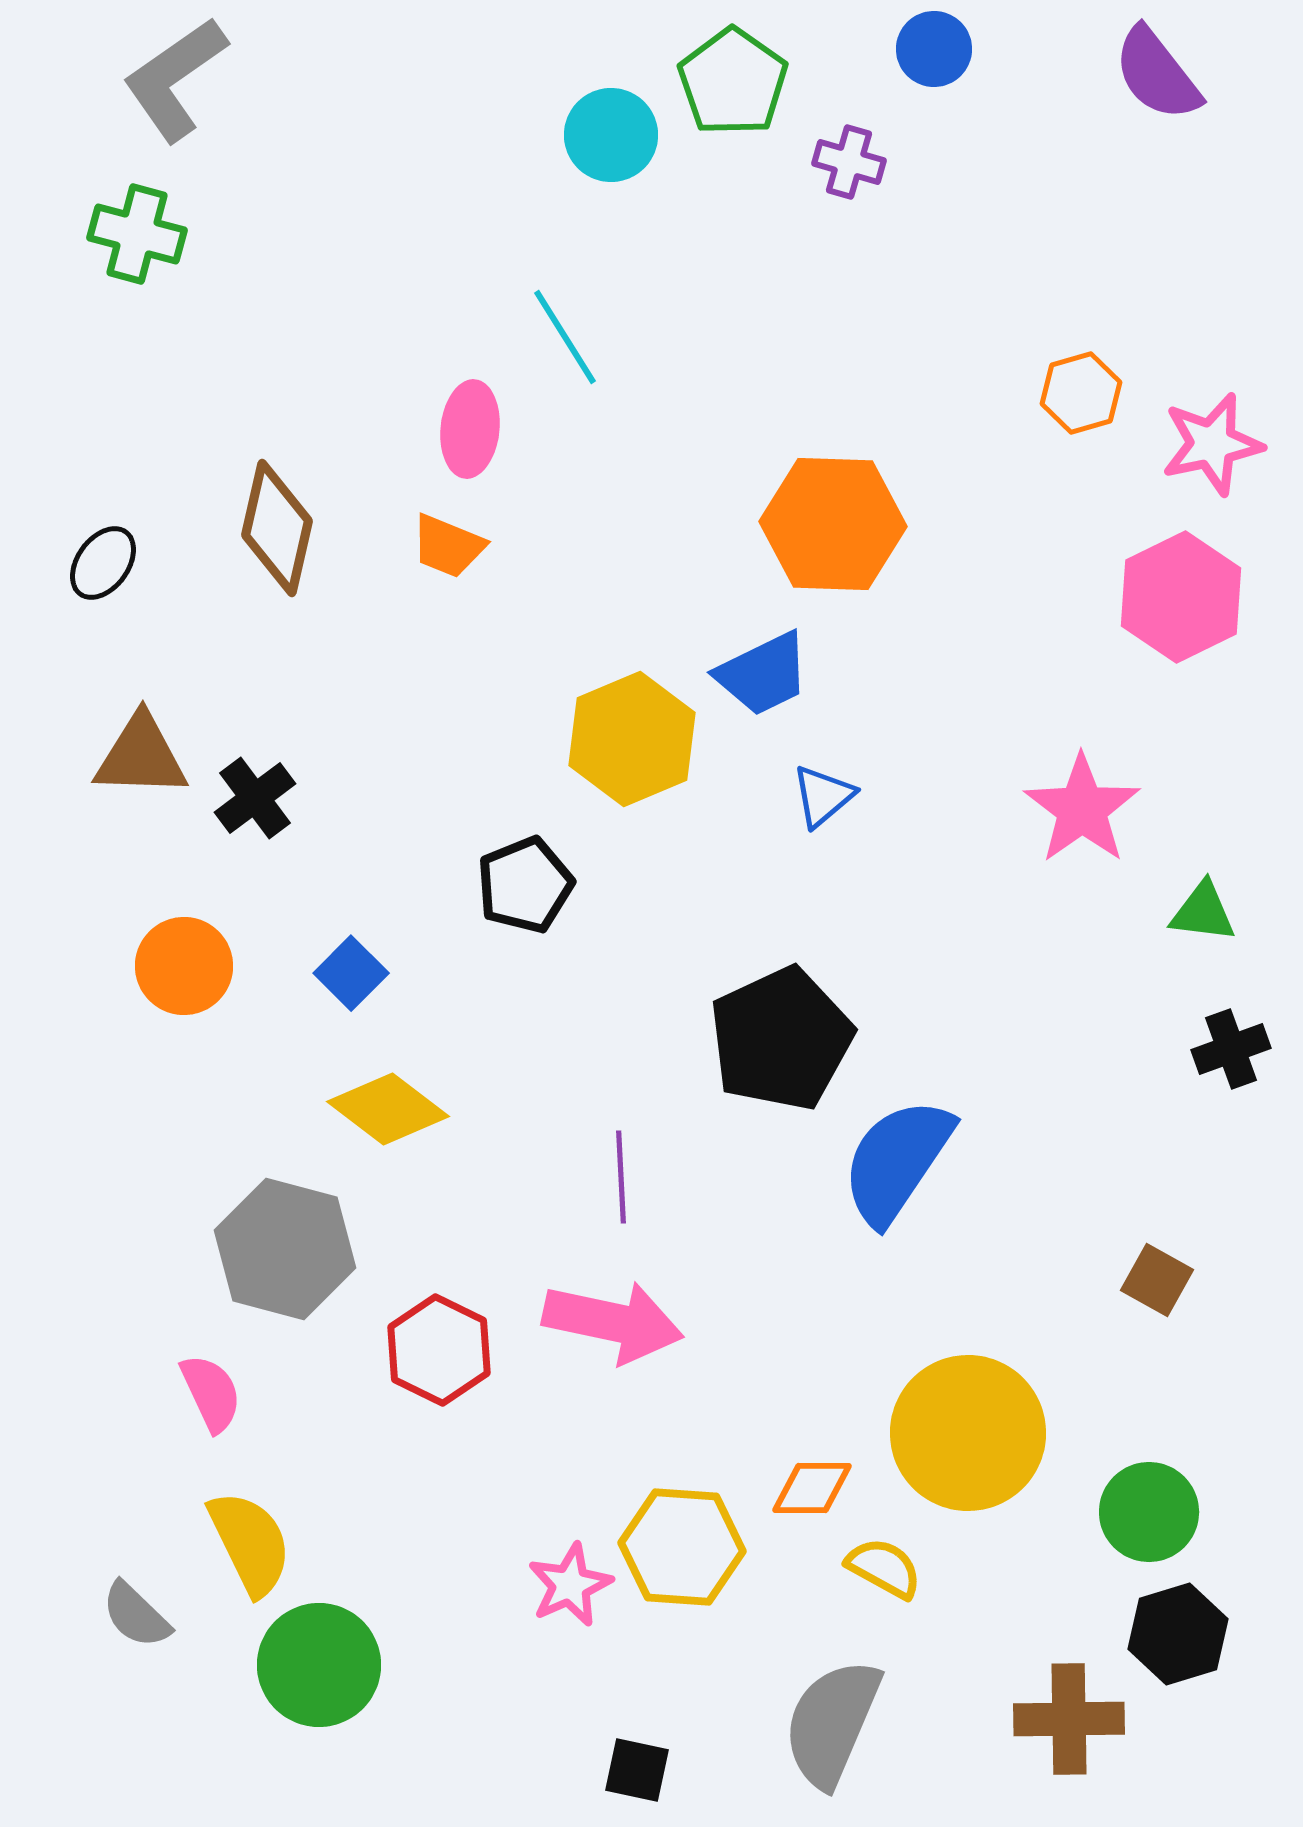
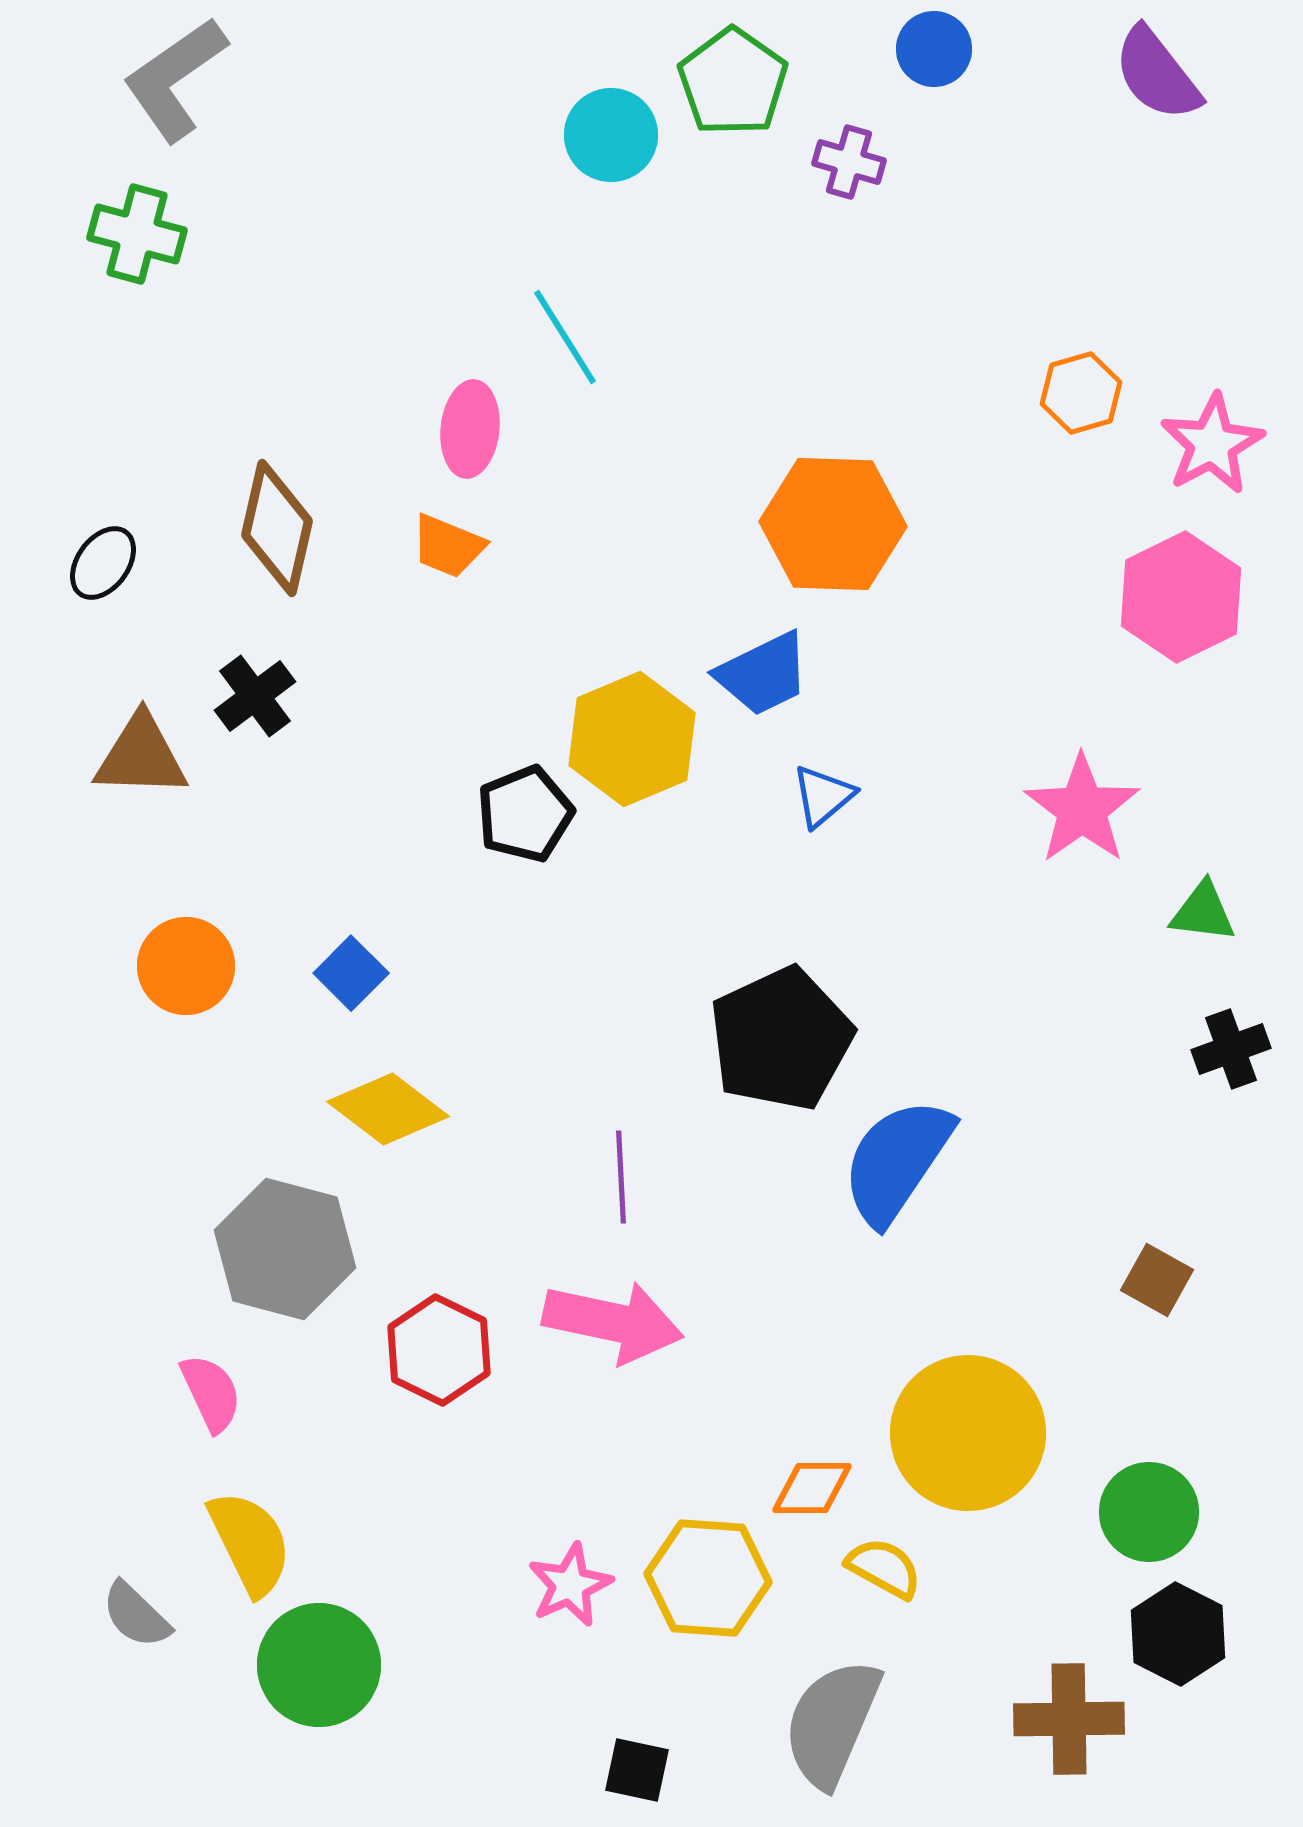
pink star at (1212, 444): rotated 16 degrees counterclockwise
black cross at (255, 798): moved 102 px up
black pentagon at (525, 885): moved 71 px up
orange circle at (184, 966): moved 2 px right
yellow hexagon at (682, 1547): moved 26 px right, 31 px down
black hexagon at (1178, 1634): rotated 16 degrees counterclockwise
